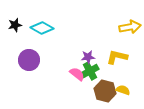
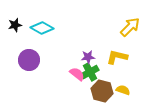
yellow arrow: rotated 35 degrees counterclockwise
green cross: moved 1 px down
brown hexagon: moved 3 px left
